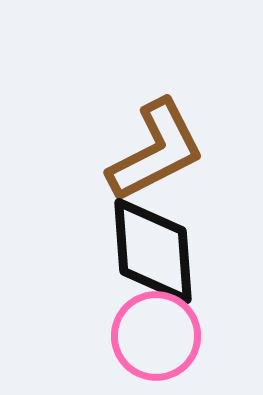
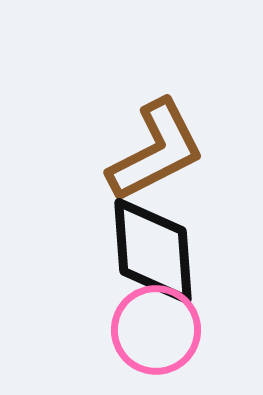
pink circle: moved 6 px up
